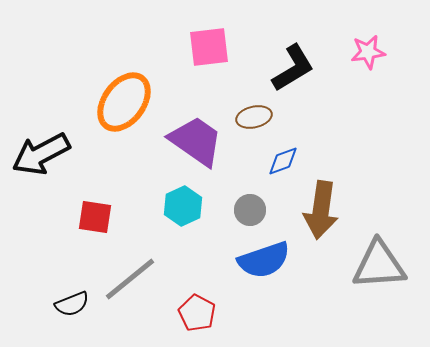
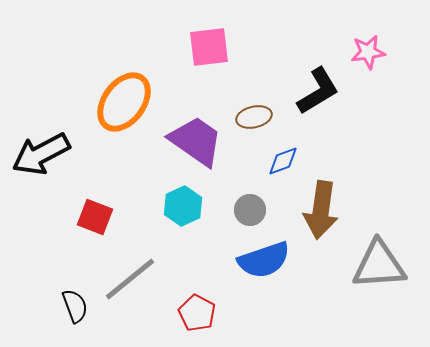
black L-shape: moved 25 px right, 23 px down
red square: rotated 12 degrees clockwise
black semicircle: moved 3 px right, 2 px down; rotated 88 degrees counterclockwise
